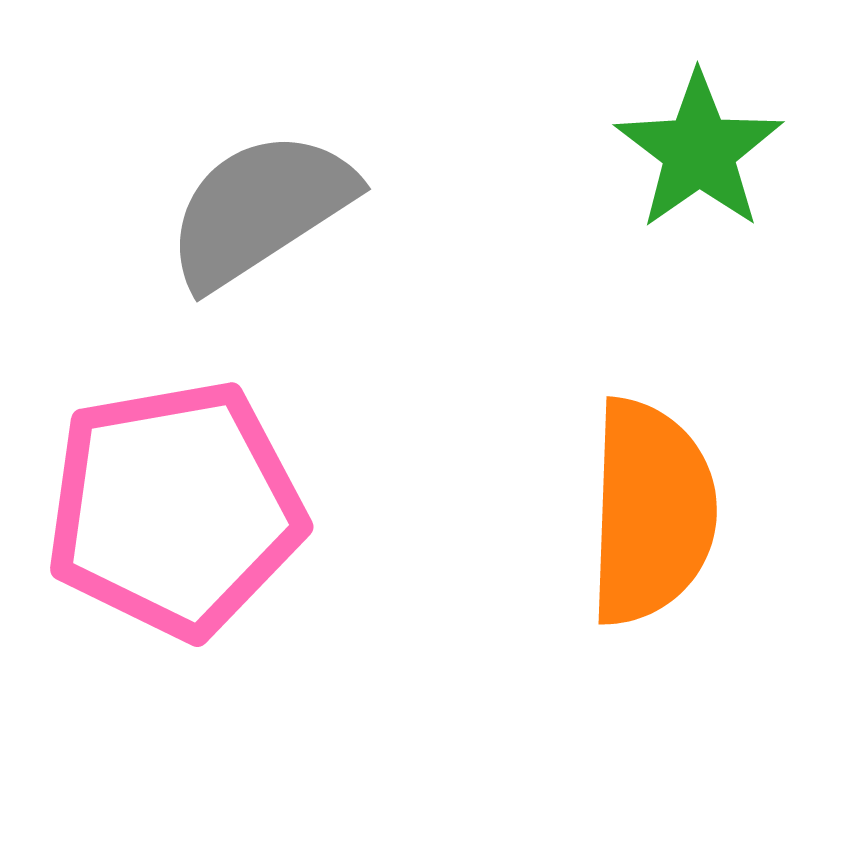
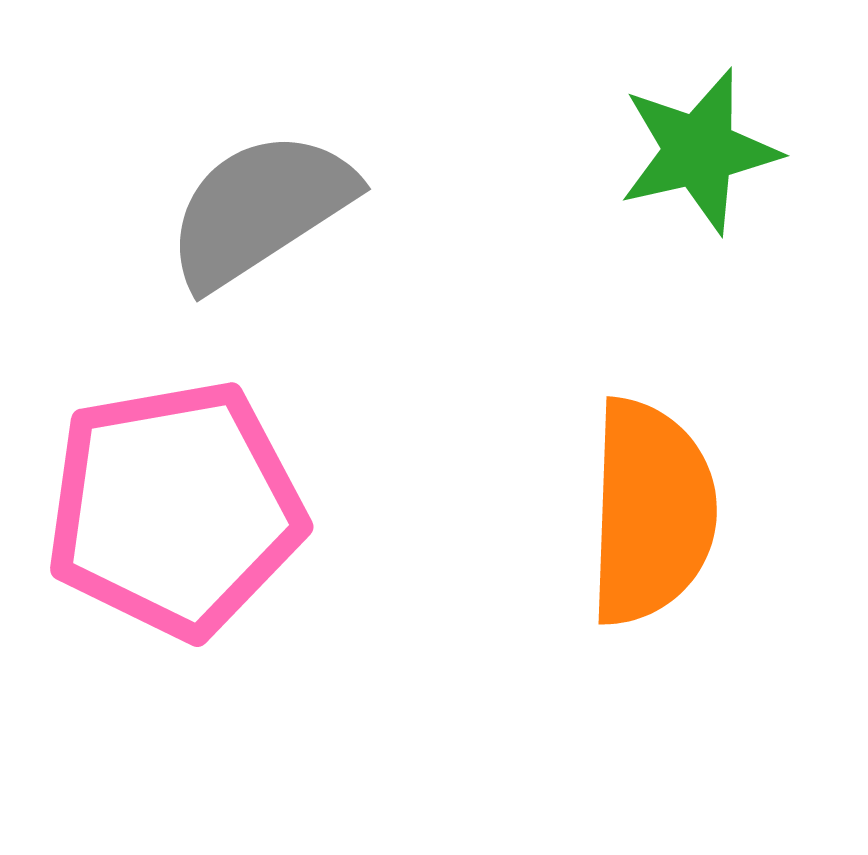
green star: rotated 22 degrees clockwise
